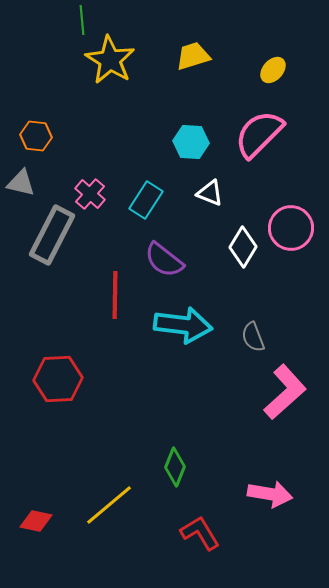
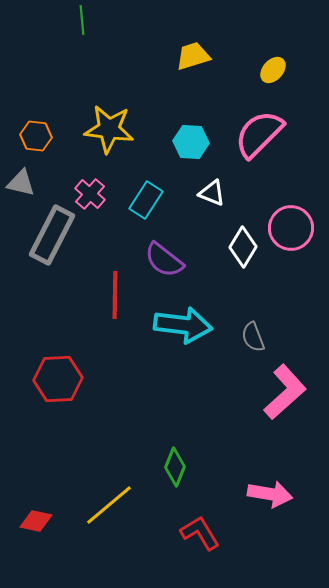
yellow star: moved 1 px left, 69 px down; rotated 24 degrees counterclockwise
white triangle: moved 2 px right
